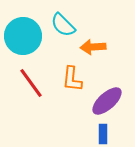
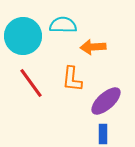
cyan semicircle: rotated 136 degrees clockwise
purple ellipse: moved 1 px left
